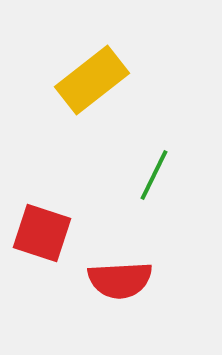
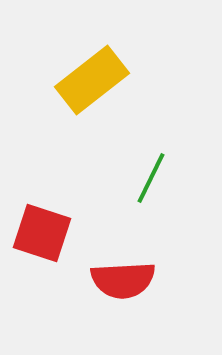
green line: moved 3 px left, 3 px down
red semicircle: moved 3 px right
